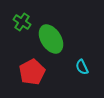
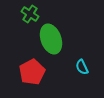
green cross: moved 8 px right, 8 px up
green ellipse: rotated 12 degrees clockwise
